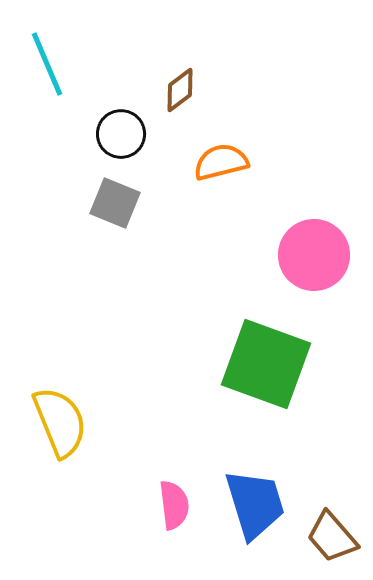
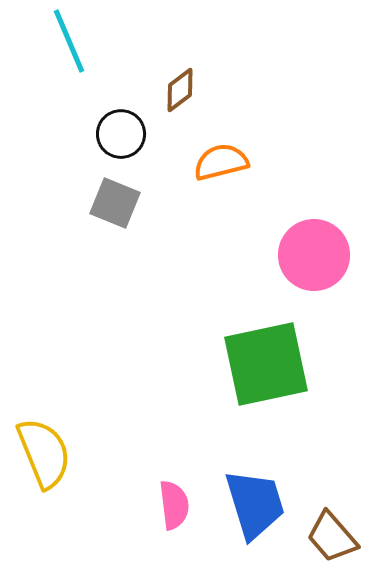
cyan line: moved 22 px right, 23 px up
green square: rotated 32 degrees counterclockwise
yellow semicircle: moved 16 px left, 31 px down
